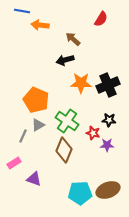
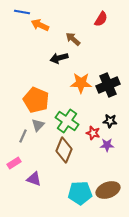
blue line: moved 1 px down
orange arrow: rotated 18 degrees clockwise
black arrow: moved 6 px left, 2 px up
black star: moved 1 px right, 1 px down
gray triangle: rotated 16 degrees counterclockwise
